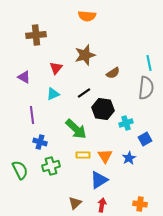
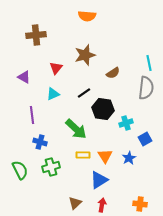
green cross: moved 1 px down
